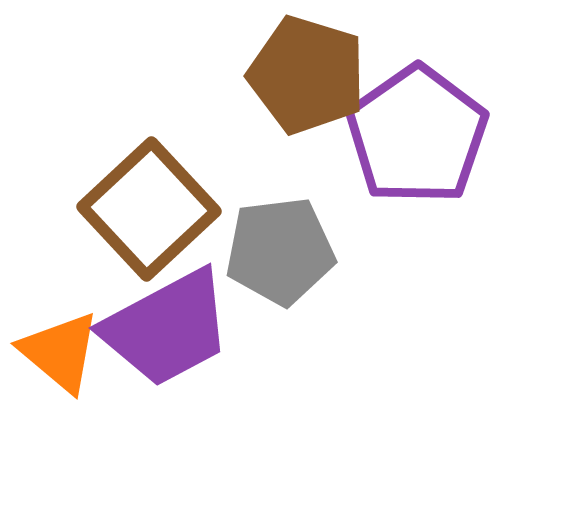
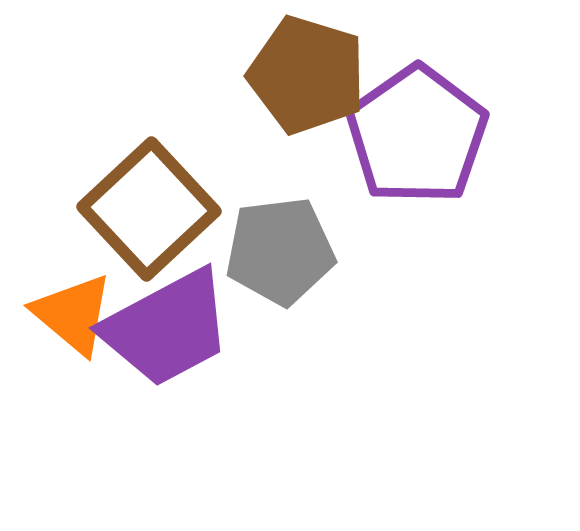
orange triangle: moved 13 px right, 38 px up
